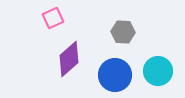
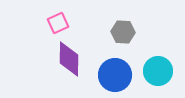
pink square: moved 5 px right, 5 px down
purple diamond: rotated 48 degrees counterclockwise
